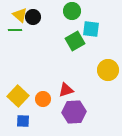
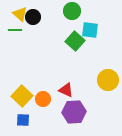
yellow triangle: moved 1 px up
cyan square: moved 1 px left, 1 px down
green square: rotated 18 degrees counterclockwise
yellow circle: moved 10 px down
red triangle: rotated 42 degrees clockwise
yellow square: moved 4 px right
blue square: moved 1 px up
